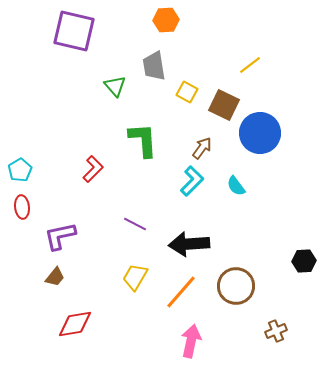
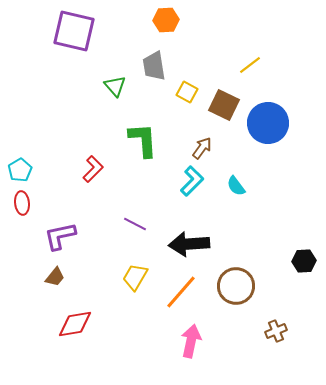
blue circle: moved 8 px right, 10 px up
red ellipse: moved 4 px up
